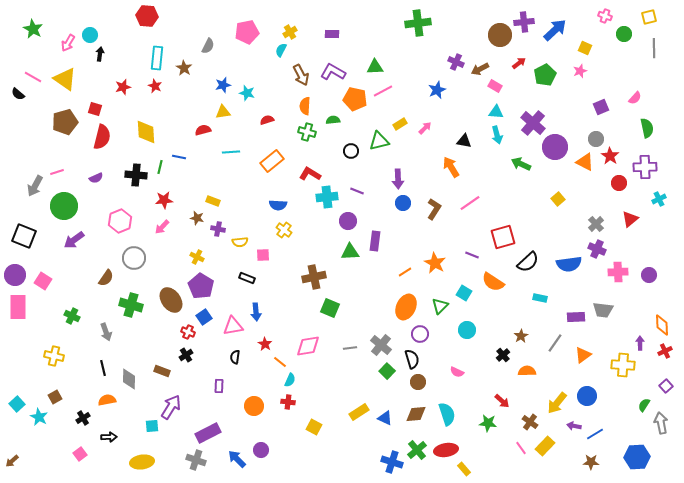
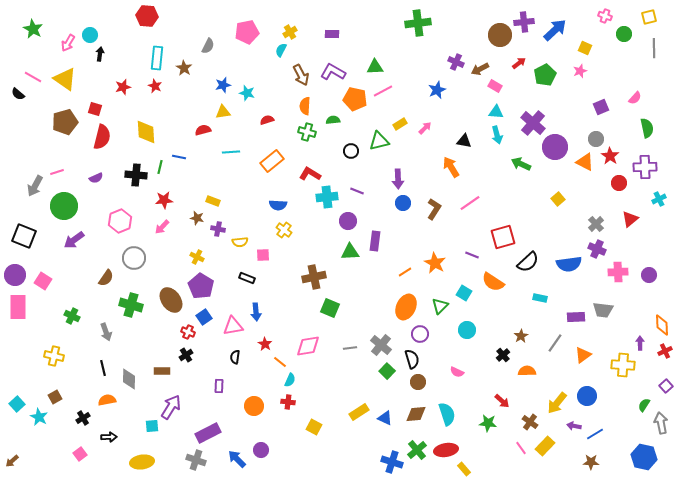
brown rectangle at (162, 371): rotated 21 degrees counterclockwise
blue hexagon at (637, 457): moved 7 px right; rotated 15 degrees clockwise
